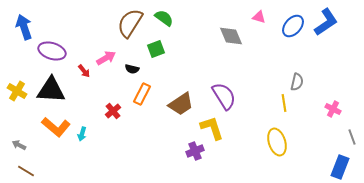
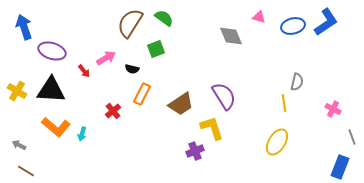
blue ellipse: rotated 35 degrees clockwise
yellow ellipse: rotated 48 degrees clockwise
